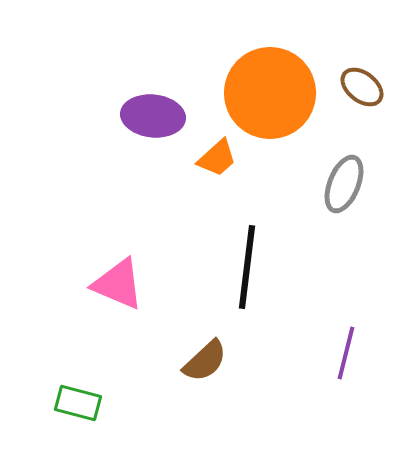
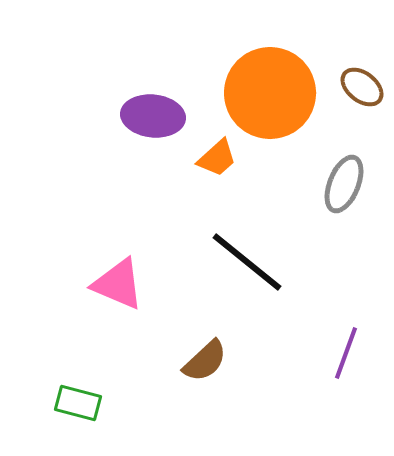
black line: moved 5 px up; rotated 58 degrees counterclockwise
purple line: rotated 6 degrees clockwise
